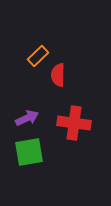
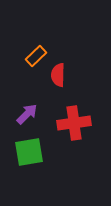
orange rectangle: moved 2 px left
purple arrow: moved 4 px up; rotated 20 degrees counterclockwise
red cross: rotated 16 degrees counterclockwise
